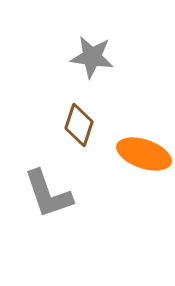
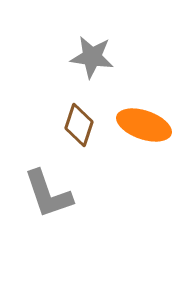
orange ellipse: moved 29 px up
